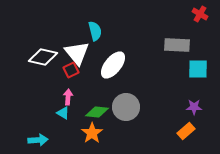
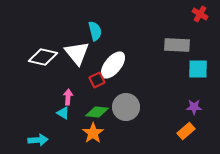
red square: moved 26 px right, 10 px down
orange star: moved 1 px right
